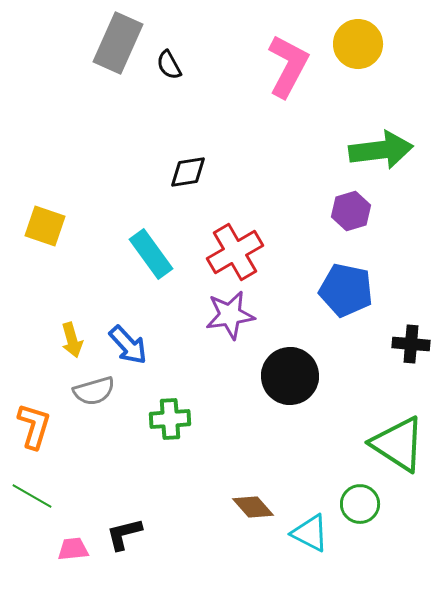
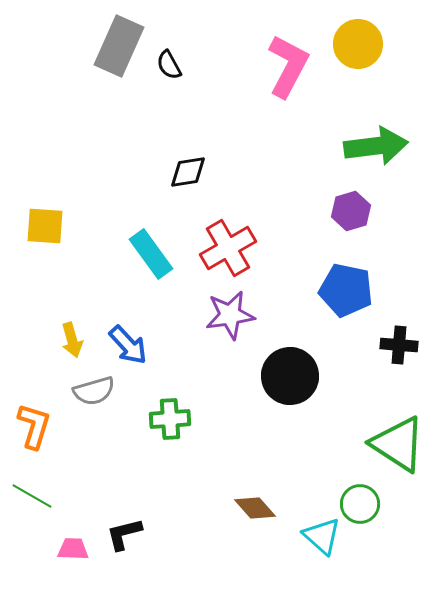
gray rectangle: moved 1 px right, 3 px down
green arrow: moved 5 px left, 4 px up
yellow square: rotated 15 degrees counterclockwise
red cross: moved 7 px left, 4 px up
black cross: moved 12 px left, 1 px down
brown diamond: moved 2 px right, 1 px down
cyan triangle: moved 12 px right, 3 px down; rotated 15 degrees clockwise
pink trapezoid: rotated 8 degrees clockwise
